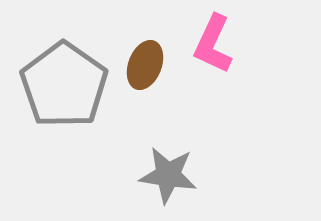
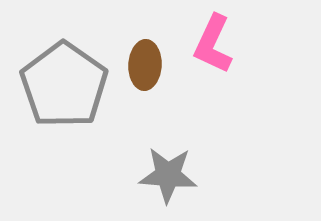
brown ellipse: rotated 18 degrees counterclockwise
gray star: rotated 4 degrees counterclockwise
